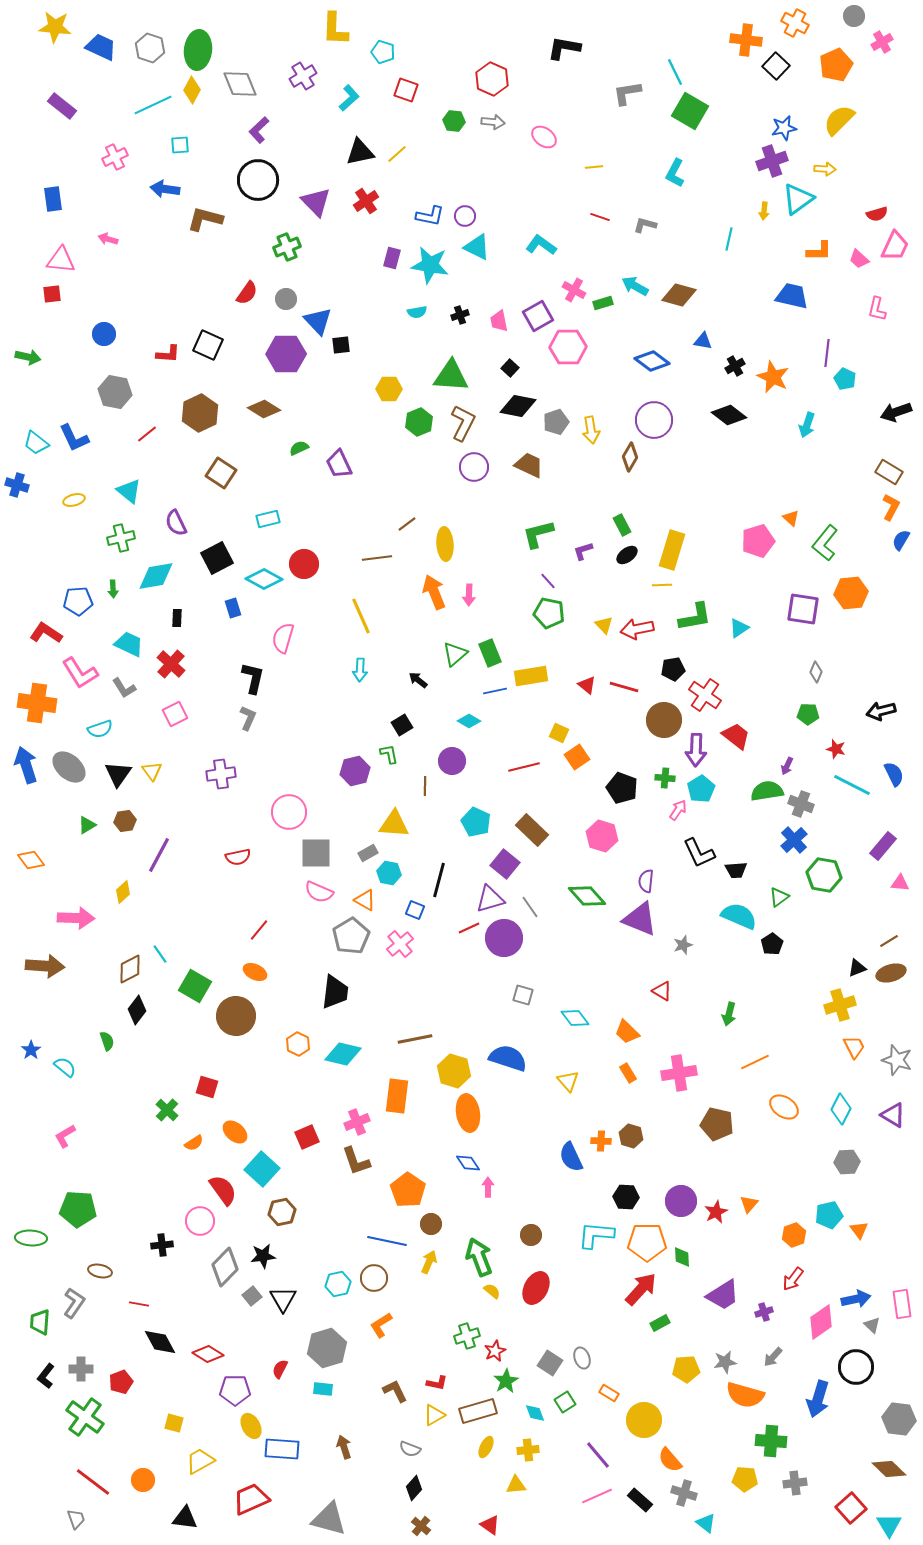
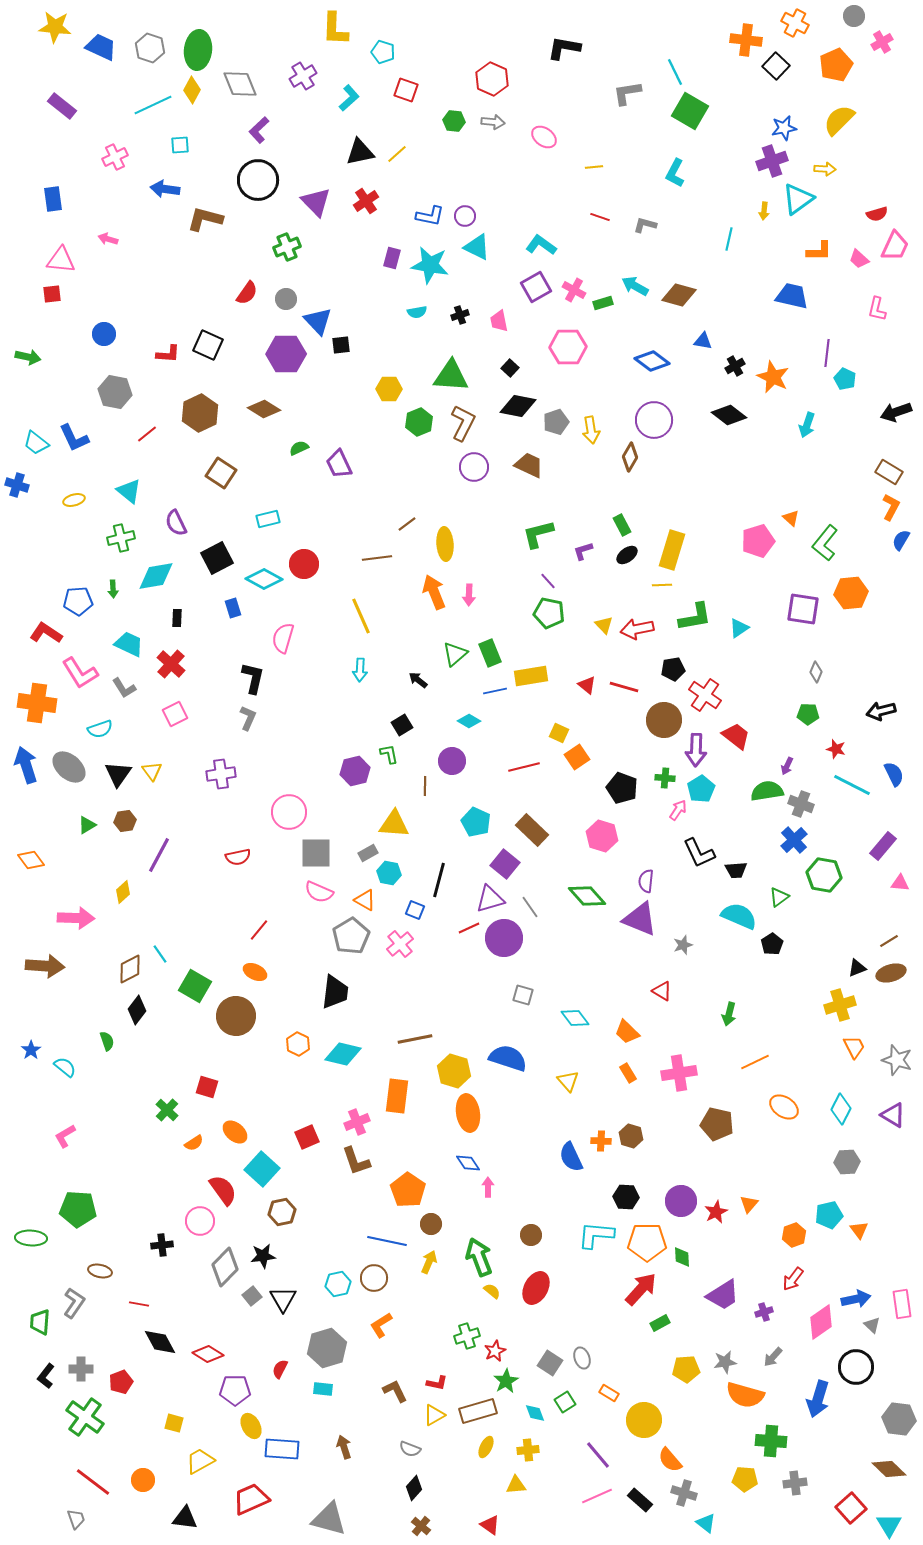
purple square at (538, 316): moved 2 px left, 29 px up
